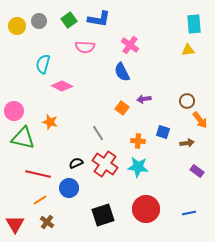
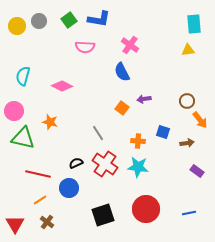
cyan semicircle: moved 20 px left, 12 px down
